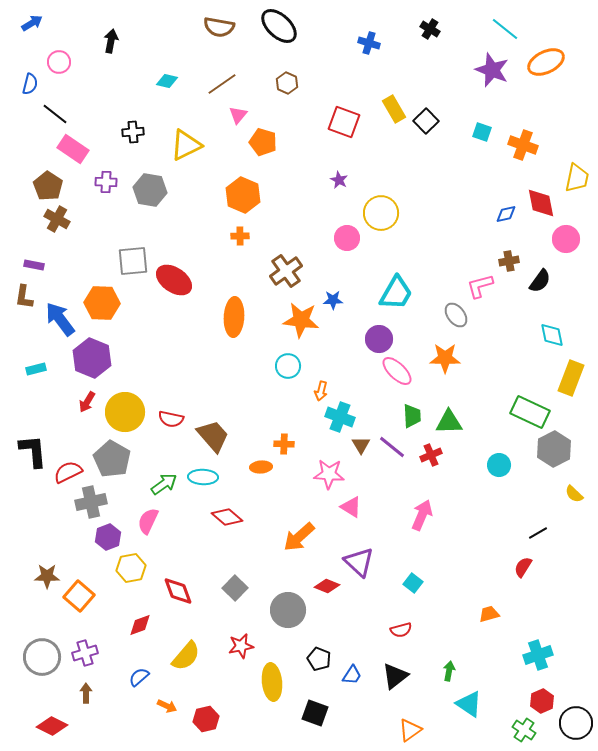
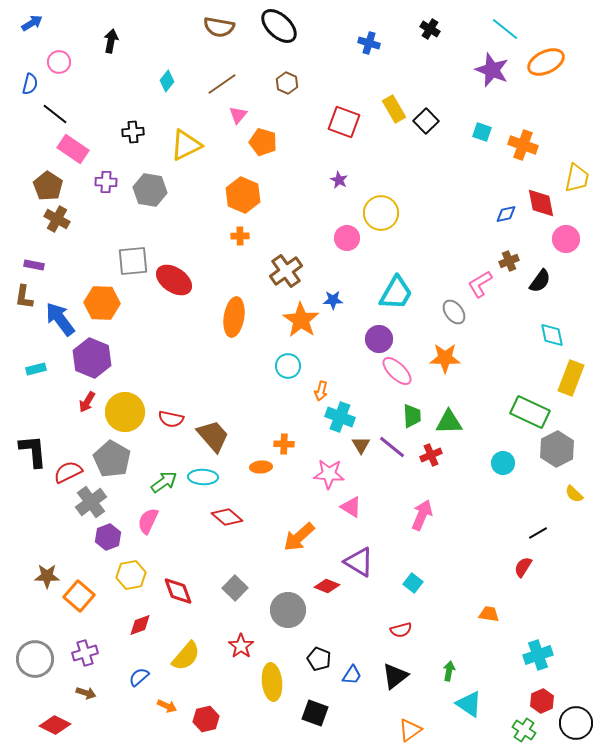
cyan diamond at (167, 81): rotated 65 degrees counterclockwise
brown cross at (509, 261): rotated 12 degrees counterclockwise
pink L-shape at (480, 286): moved 2 px up; rotated 16 degrees counterclockwise
gray ellipse at (456, 315): moved 2 px left, 3 px up
orange ellipse at (234, 317): rotated 6 degrees clockwise
orange star at (301, 320): rotated 27 degrees clockwise
gray hexagon at (554, 449): moved 3 px right
cyan circle at (499, 465): moved 4 px right, 2 px up
green arrow at (164, 484): moved 2 px up
gray cross at (91, 502): rotated 24 degrees counterclockwise
purple triangle at (359, 562): rotated 12 degrees counterclockwise
yellow hexagon at (131, 568): moved 7 px down
orange trapezoid at (489, 614): rotated 25 degrees clockwise
red star at (241, 646): rotated 25 degrees counterclockwise
gray circle at (42, 657): moved 7 px left, 2 px down
brown arrow at (86, 693): rotated 108 degrees clockwise
red diamond at (52, 726): moved 3 px right, 1 px up
